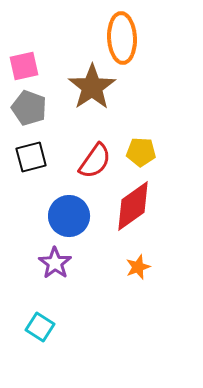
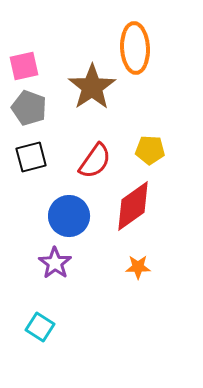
orange ellipse: moved 13 px right, 10 px down
yellow pentagon: moved 9 px right, 2 px up
orange star: rotated 20 degrees clockwise
